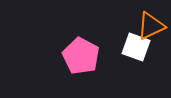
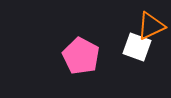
white square: moved 1 px right
